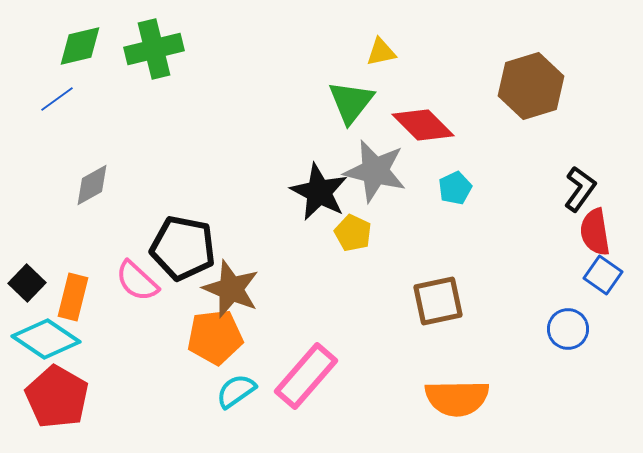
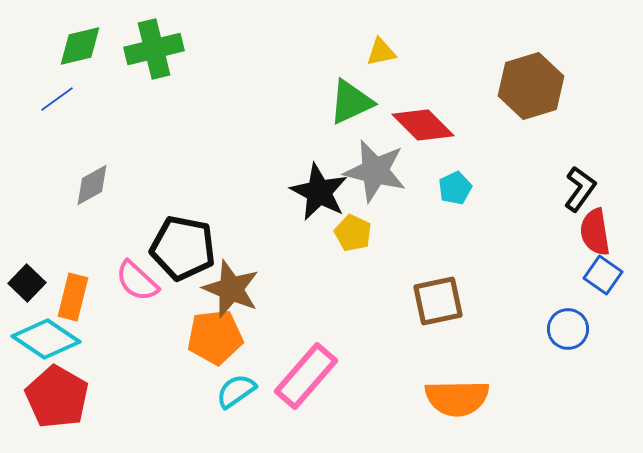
green triangle: rotated 27 degrees clockwise
